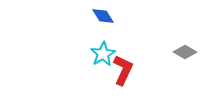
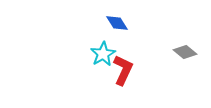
blue diamond: moved 14 px right, 7 px down
gray diamond: rotated 10 degrees clockwise
